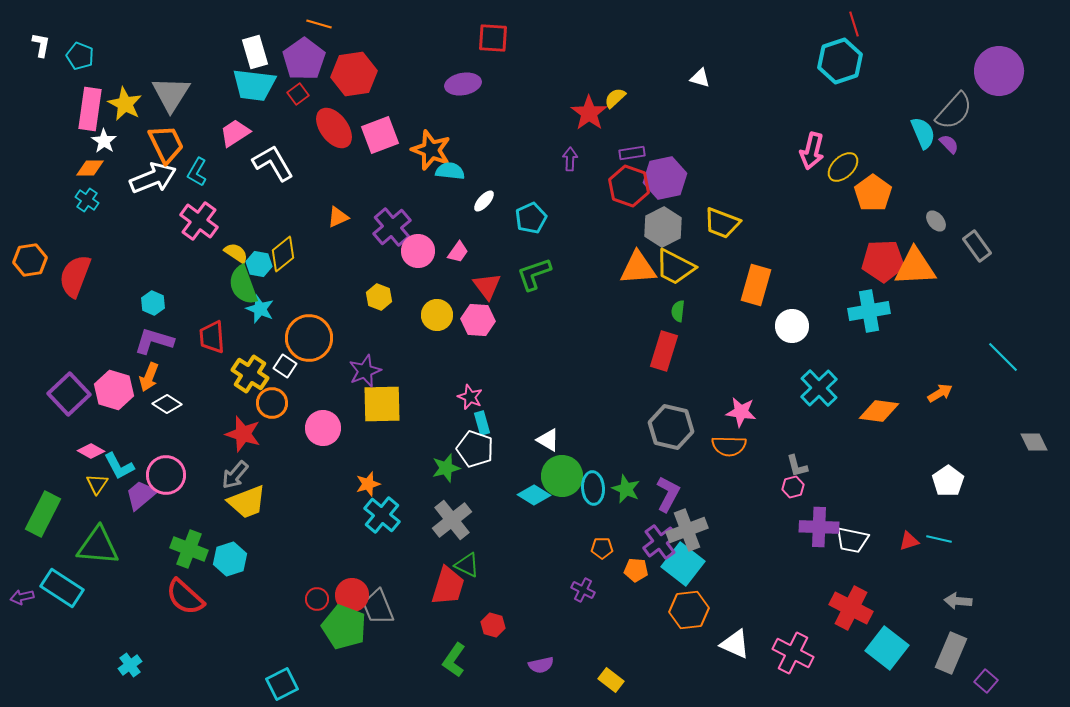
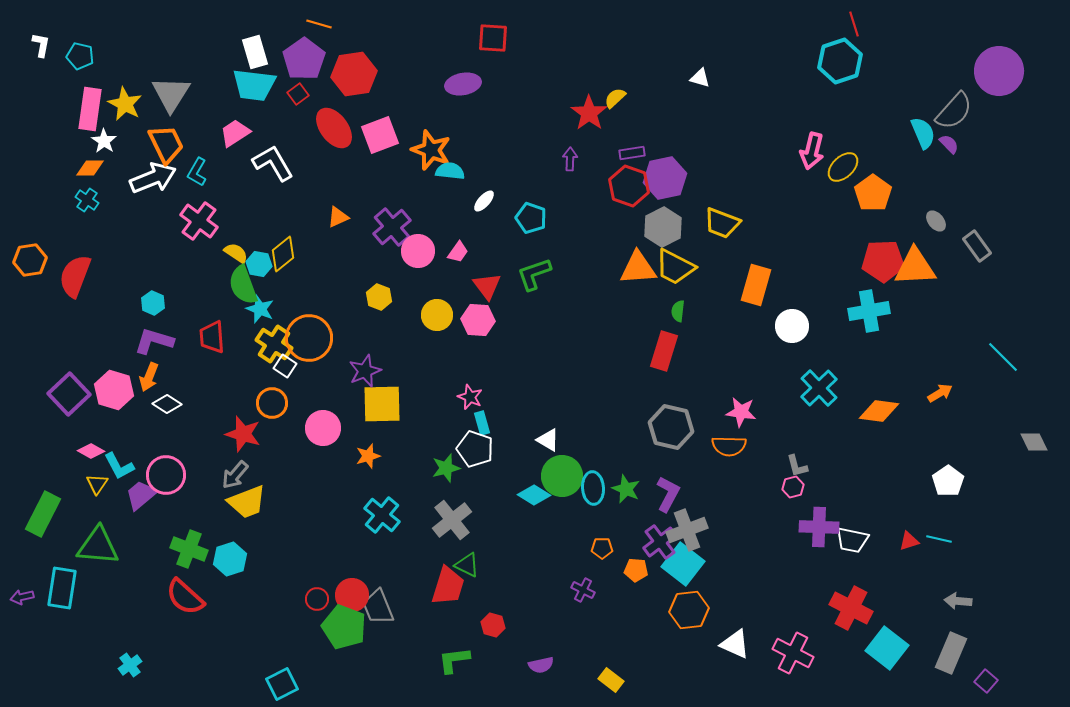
cyan pentagon at (80, 56): rotated 8 degrees counterclockwise
cyan pentagon at (531, 218): rotated 28 degrees counterclockwise
yellow cross at (250, 374): moved 24 px right, 30 px up
orange star at (368, 484): moved 28 px up
cyan rectangle at (62, 588): rotated 66 degrees clockwise
green L-shape at (454, 660): rotated 48 degrees clockwise
